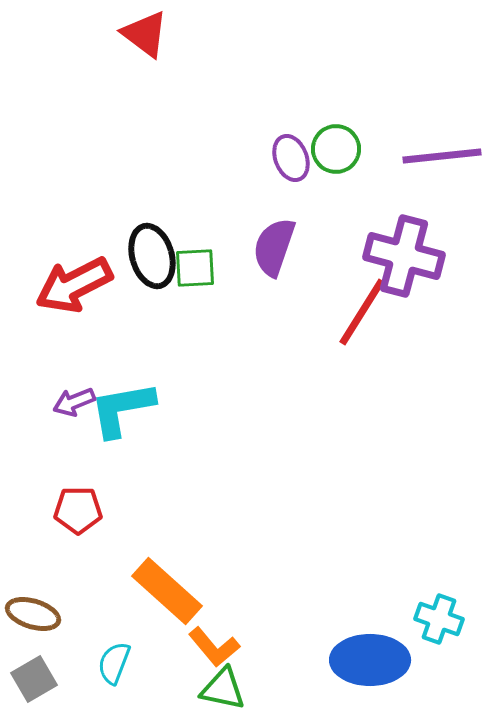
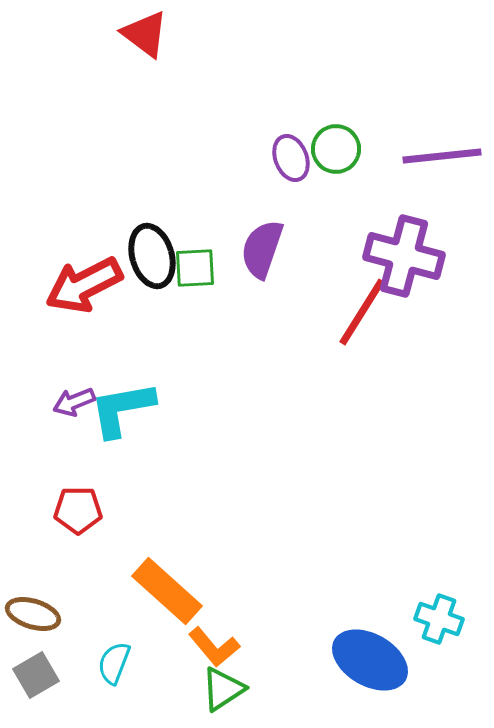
purple semicircle: moved 12 px left, 2 px down
red arrow: moved 10 px right
blue ellipse: rotated 30 degrees clockwise
gray square: moved 2 px right, 4 px up
green triangle: rotated 45 degrees counterclockwise
